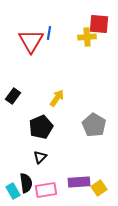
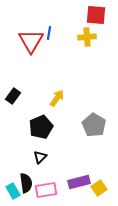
red square: moved 3 px left, 9 px up
purple rectangle: rotated 10 degrees counterclockwise
